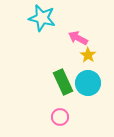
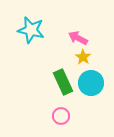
cyan star: moved 11 px left, 12 px down
yellow star: moved 5 px left, 2 px down
cyan circle: moved 3 px right
pink circle: moved 1 px right, 1 px up
